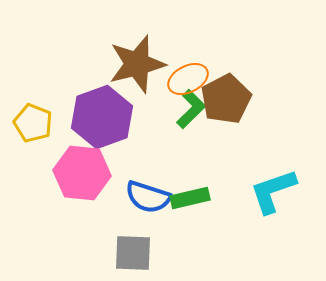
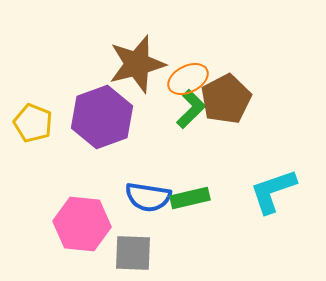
pink hexagon: moved 51 px down
blue semicircle: rotated 9 degrees counterclockwise
